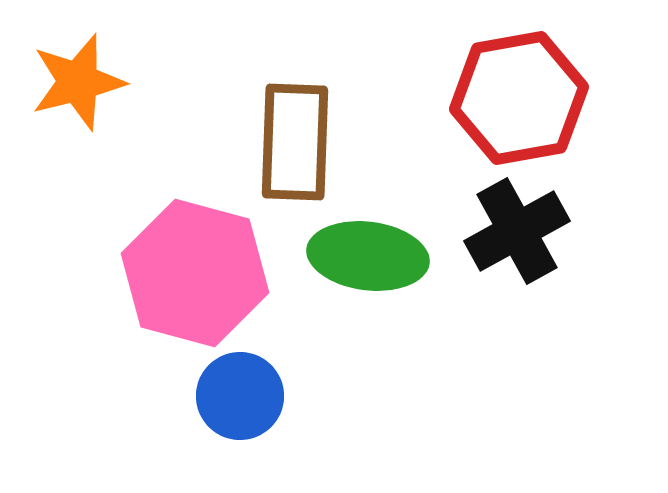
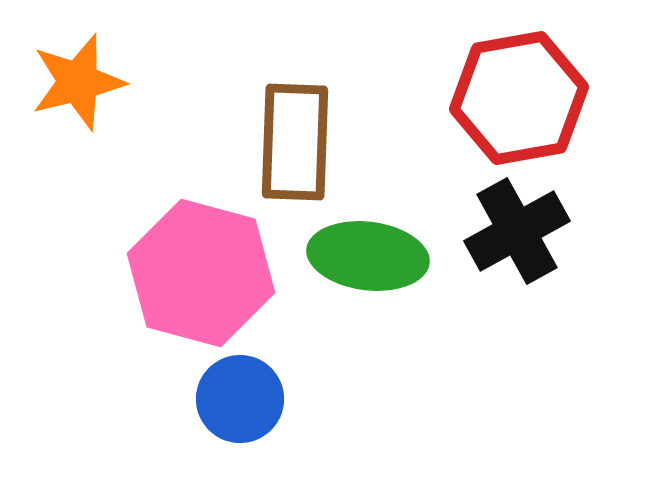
pink hexagon: moved 6 px right
blue circle: moved 3 px down
